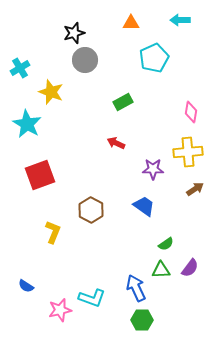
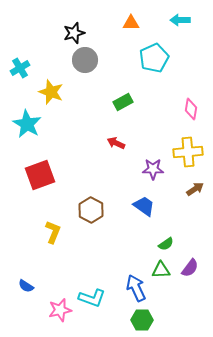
pink diamond: moved 3 px up
